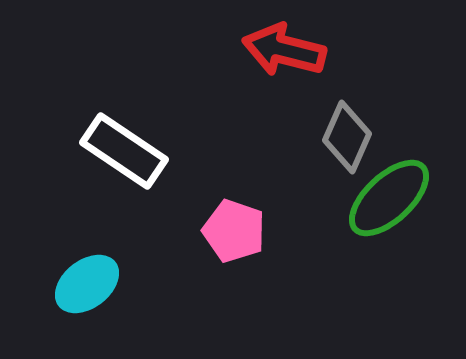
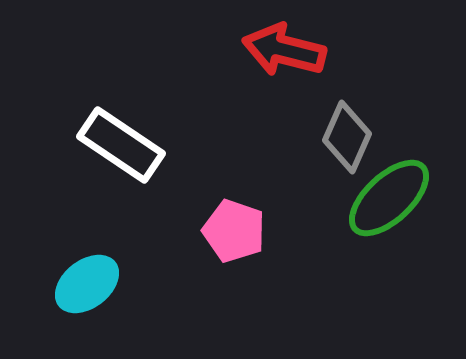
white rectangle: moved 3 px left, 6 px up
